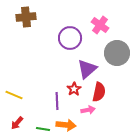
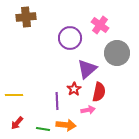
yellow line: rotated 24 degrees counterclockwise
